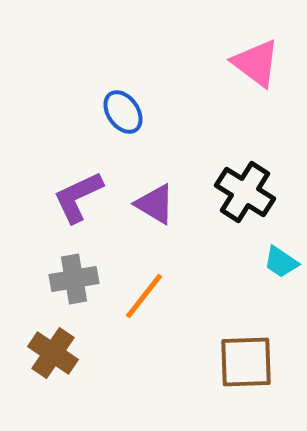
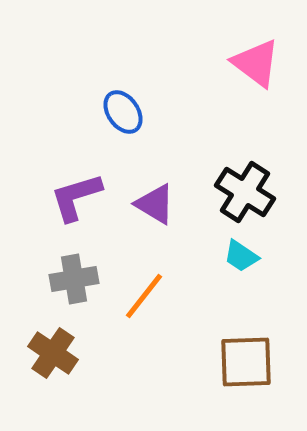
purple L-shape: moved 2 px left; rotated 8 degrees clockwise
cyan trapezoid: moved 40 px left, 6 px up
